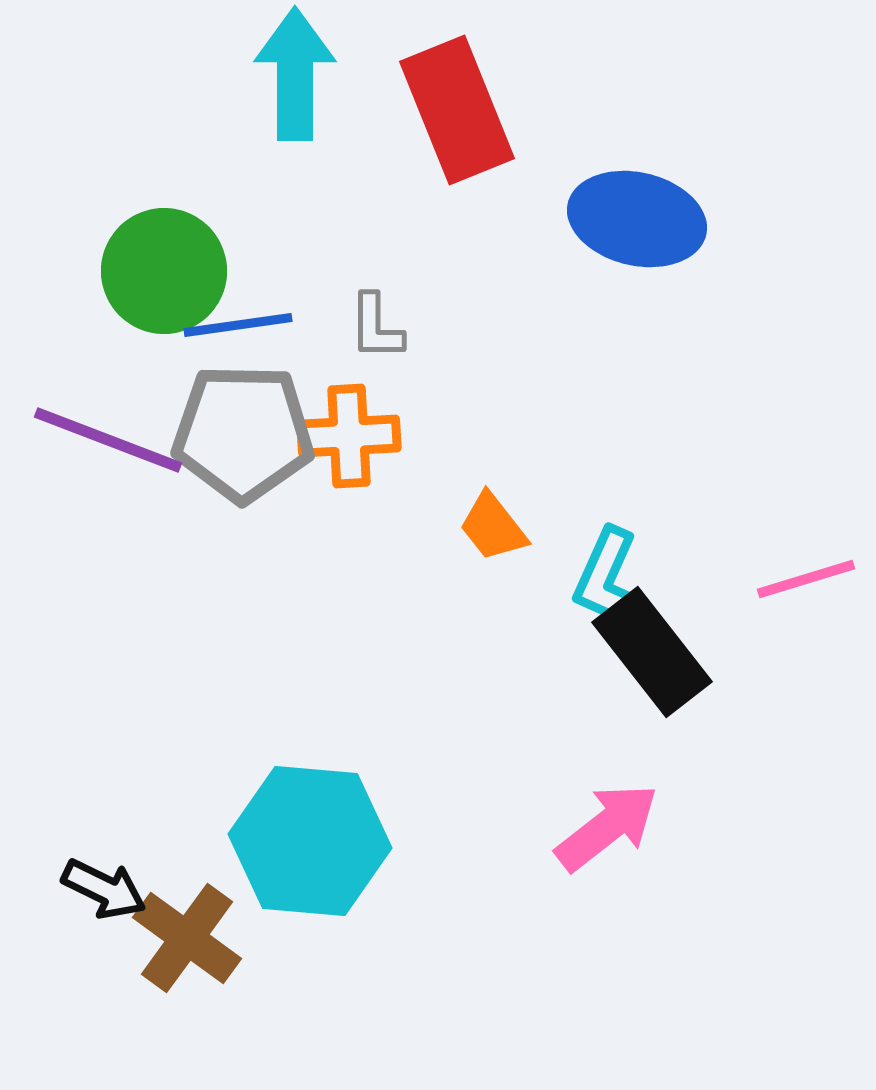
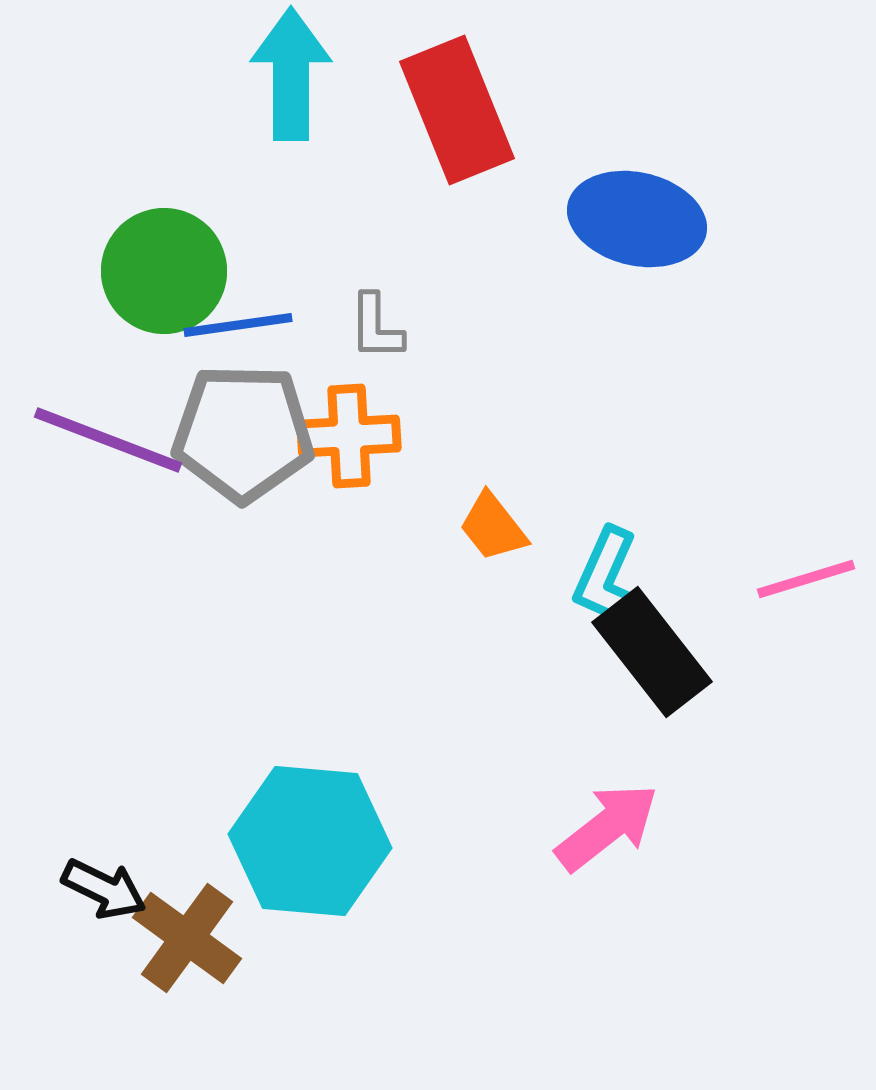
cyan arrow: moved 4 px left
